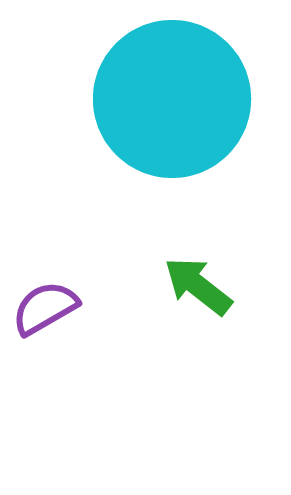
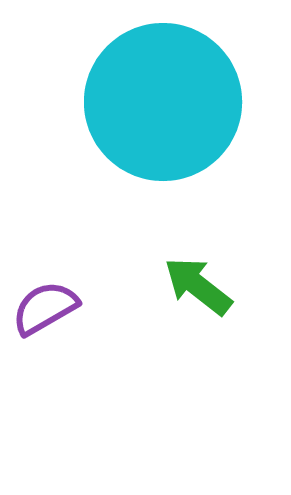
cyan circle: moved 9 px left, 3 px down
